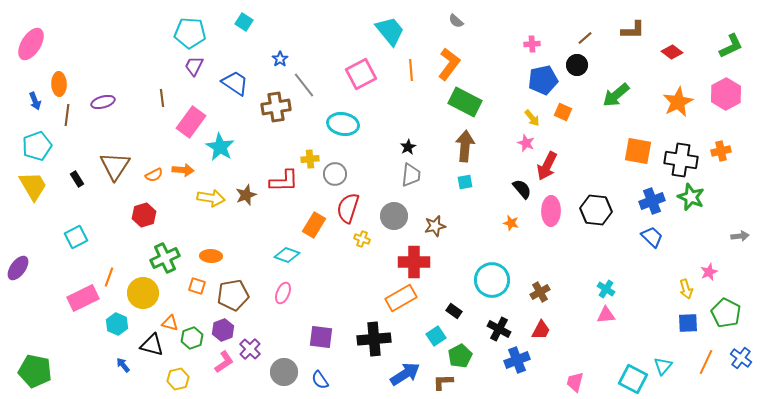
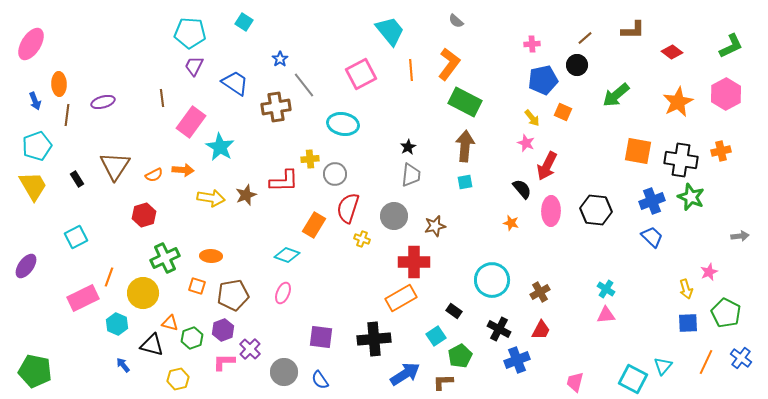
purple ellipse at (18, 268): moved 8 px right, 2 px up
pink L-shape at (224, 362): rotated 145 degrees counterclockwise
